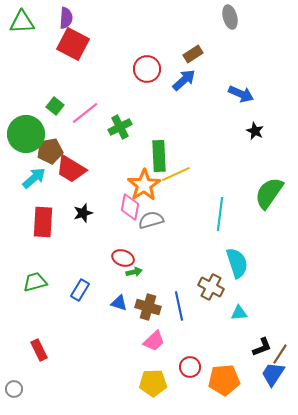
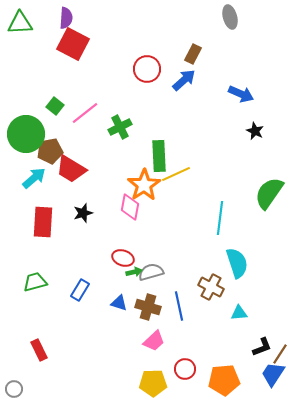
green triangle at (22, 22): moved 2 px left, 1 px down
brown rectangle at (193, 54): rotated 30 degrees counterclockwise
cyan line at (220, 214): moved 4 px down
gray semicircle at (151, 220): moved 52 px down
red circle at (190, 367): moved 5 px left, 2 px down
